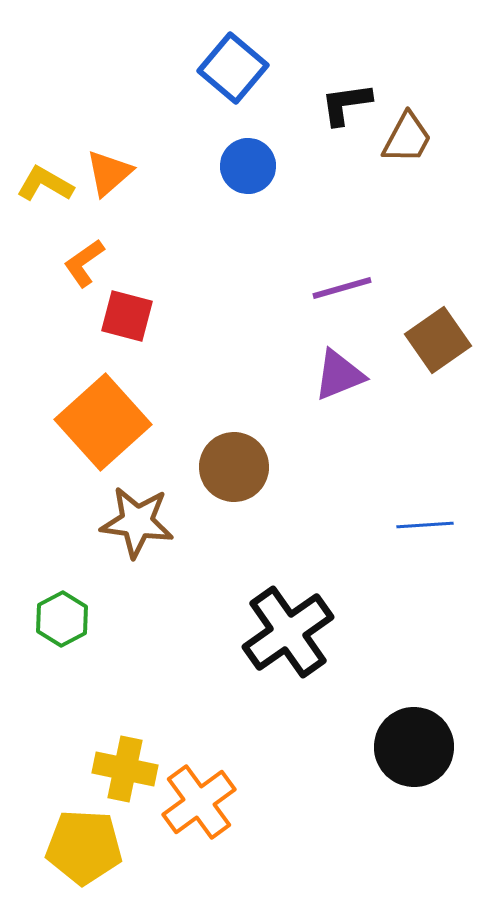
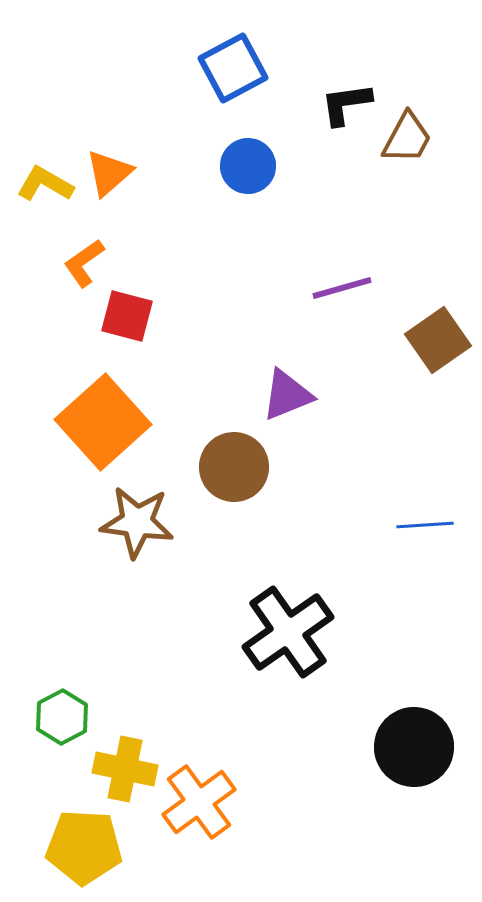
blue square: rotated 22 degrees clockwise
purple triangle: moved 52 px left, 20 px down
green hexagon: moved 98 px down
